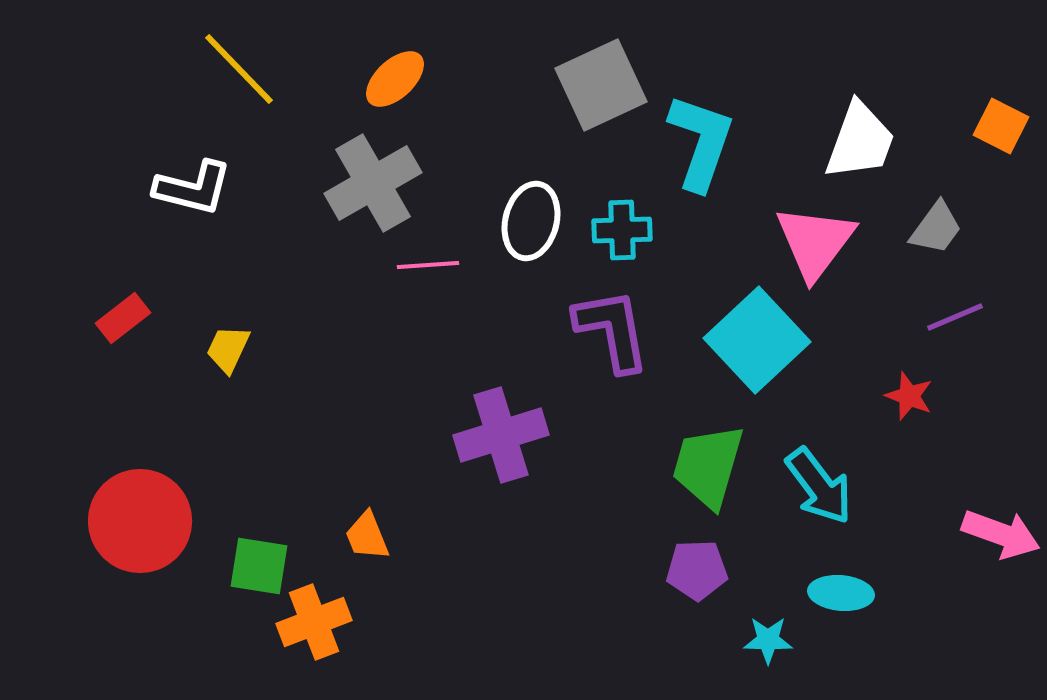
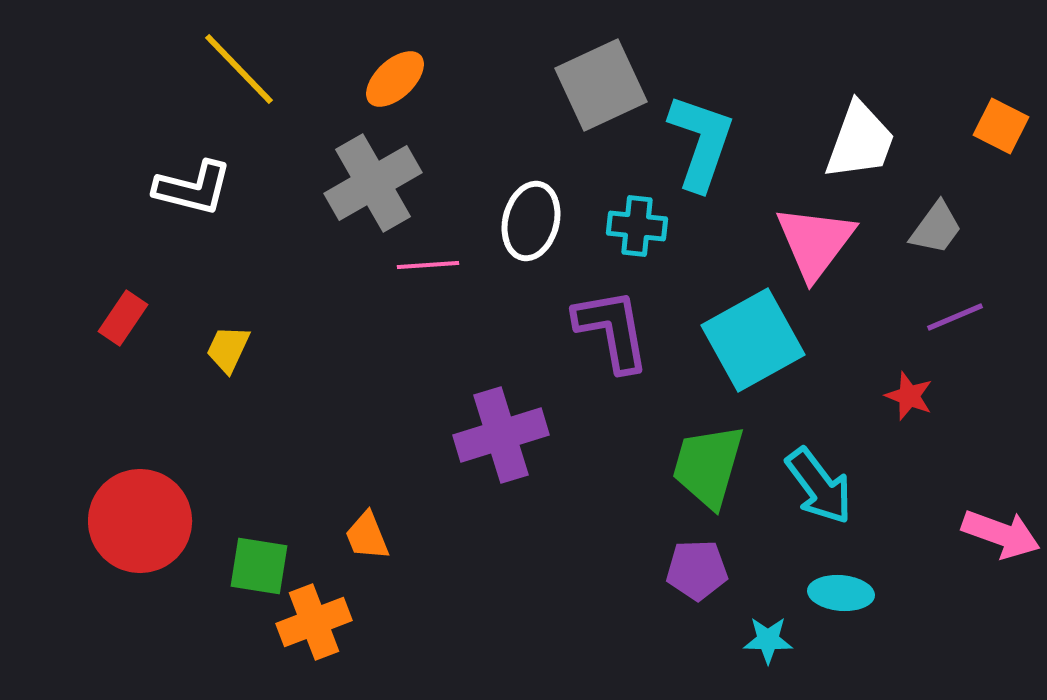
cyan cross: moved 15 px right, 4 px up; rotated 8 degrees clockwise
red rectangle: rotated 18 degrees counterclockwise
cyan square: moved 4 px left; rotated 14 degrees clockwise
